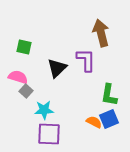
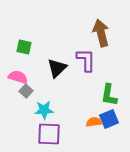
orange semicircle: rotated 35 degrees counterclockwise
